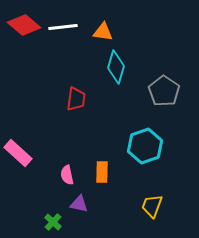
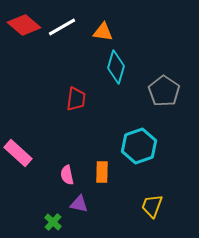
white line: moved 1 px left; rotated 24 degrees counterclockwise
cyan hexagon: moved 6 px left
